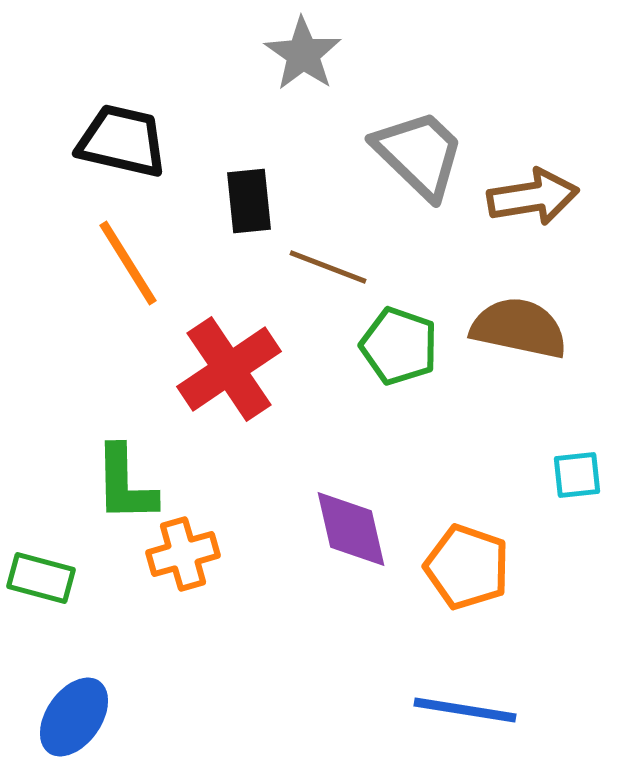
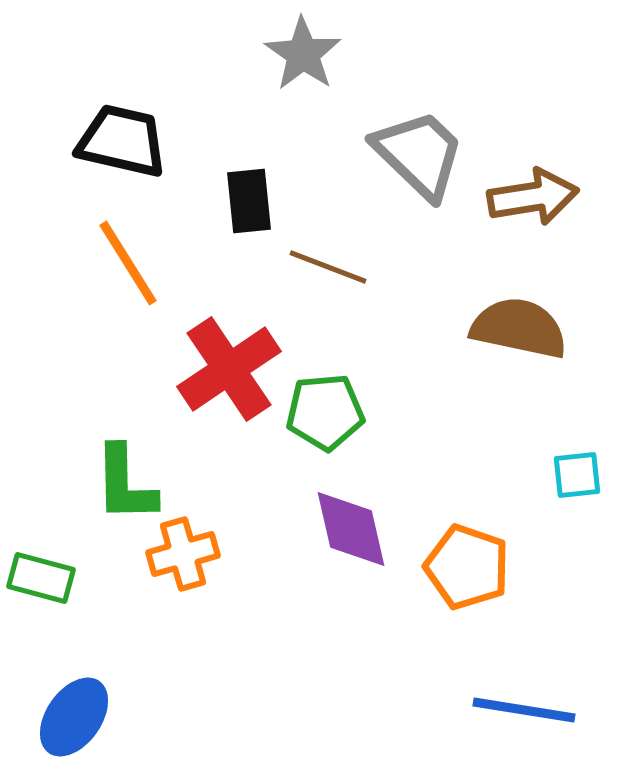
green pentagon: moved 74 px left, 66 px down; rotated 24 degrees counterclockwise
blue line: moved 59 px right
